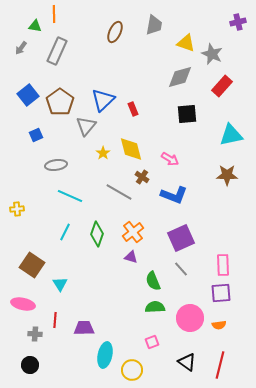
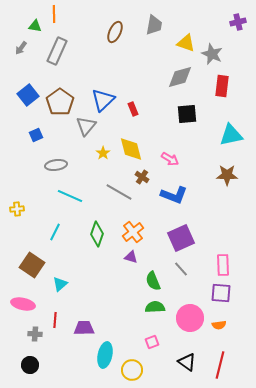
red rectangle at (222, 86): rotated 35 degrees counterclockwise
cyan line at (65, 232): moved 10 px left
cyan triangle at (60, 284): rotated 21 degrees clockwise
purple square at (221, 293): rotated 10 degrees clockwise
